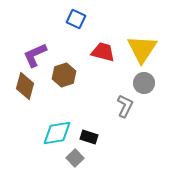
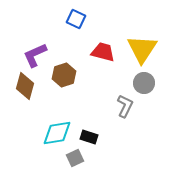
gray square: rotated 18 degrees clockwise
